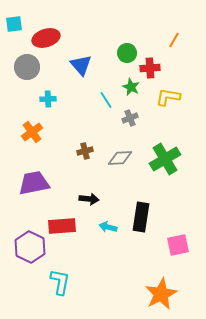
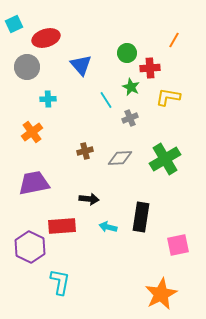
cyan square: rotated 18 degrees counterclockwise
